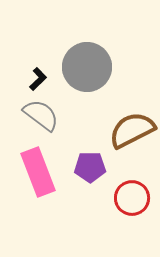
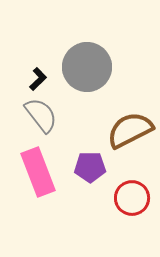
gray semicircle: rotated 15 degrees clockwise
brown semicircle: moved 2 px left
